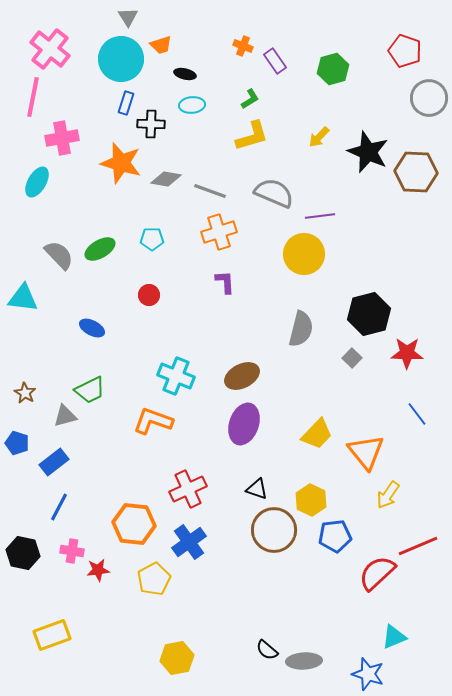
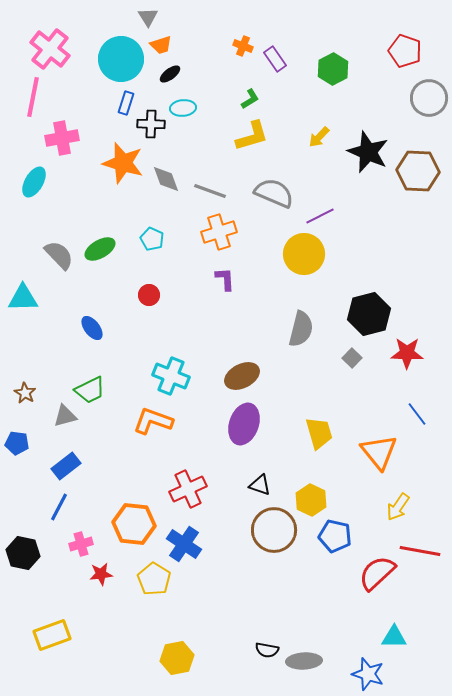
gray triangle at (128, 17): moved 20 px right
purple rectangle at (275, 61): moved 2 px up
green hexagon at (333, 69): rotated 12 degrees counterclockwise
black ellipse at (185, 74): moved 15 px left; rotated 50 degrees counterclockwise
cyan ellipse at (192, 105): moved 9 px left, 3 px down
orange star at (121, 163): moved 2 px right
brown hexagon at (416, 172): moved 2 px right, 1 px up
gray diamond at (166, 179): rotated 60 degrees clockwise
cyan ellipse at (37, 182): moved 3 px left
purple line at (320, 216): rotated 20 degrees counterclockwise
cyan pentagon at (152, 239): rotated 25 degrees clockwise
purple L-shape at (225, 282): moved 3 px up
cyan triangle at (23, 298): rotated 8 degrees counterclockwise
blue ellipse at (92, 328): rotated 25 degrees clockwise
cyan cross at (176, 376): moved 5 px left
yellow trapezoid at (317, 434): moved 2 px right, 1 px up; rotated 60 degrees counterclockwise
blue pentagon at (17, 443): rotated 10 degrees counterclockwise
orange triangle at (366, 452): moved 13 px right
blue rectangle at (54, 462): moved 12 px right, 4 px down
black triangle at (257, 489): moved 3 px right, 4 px up
yellow arrow at (388, 495): moved 10 px right, 12 px down
blue pentagon at (335, 536): rotated 20 degrees clockwise
blue cross at (189, 542): moved 5 px left, 2 px down; rotated 20 degrees counterclockwise
red line at (418, 546): moved 2 px right, 5 px down; rotated 33 degrees clockwise
pink cross at (72, 551): moved 9 px right, 7 px up; rotated 25 degrees counterclockwise
red star at (98, 570): moved 3 px right, 4 px down
yellow pentagon at (154, 579): rotated 12 degrees counterclockwise
cyan triangle at (394, 637): rotated 24 degrees clockwise
black semicircle at (267, 650): rotated 30 degrees counterclockwise
